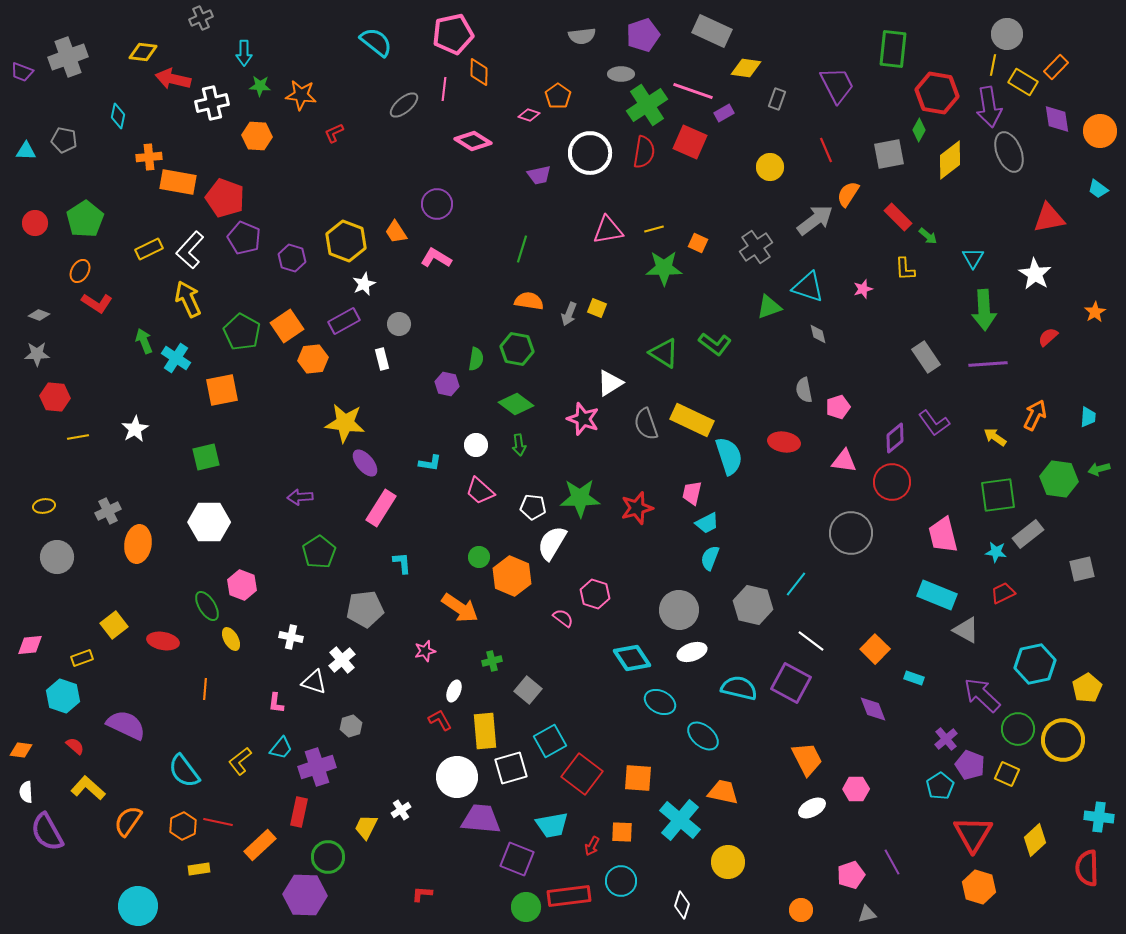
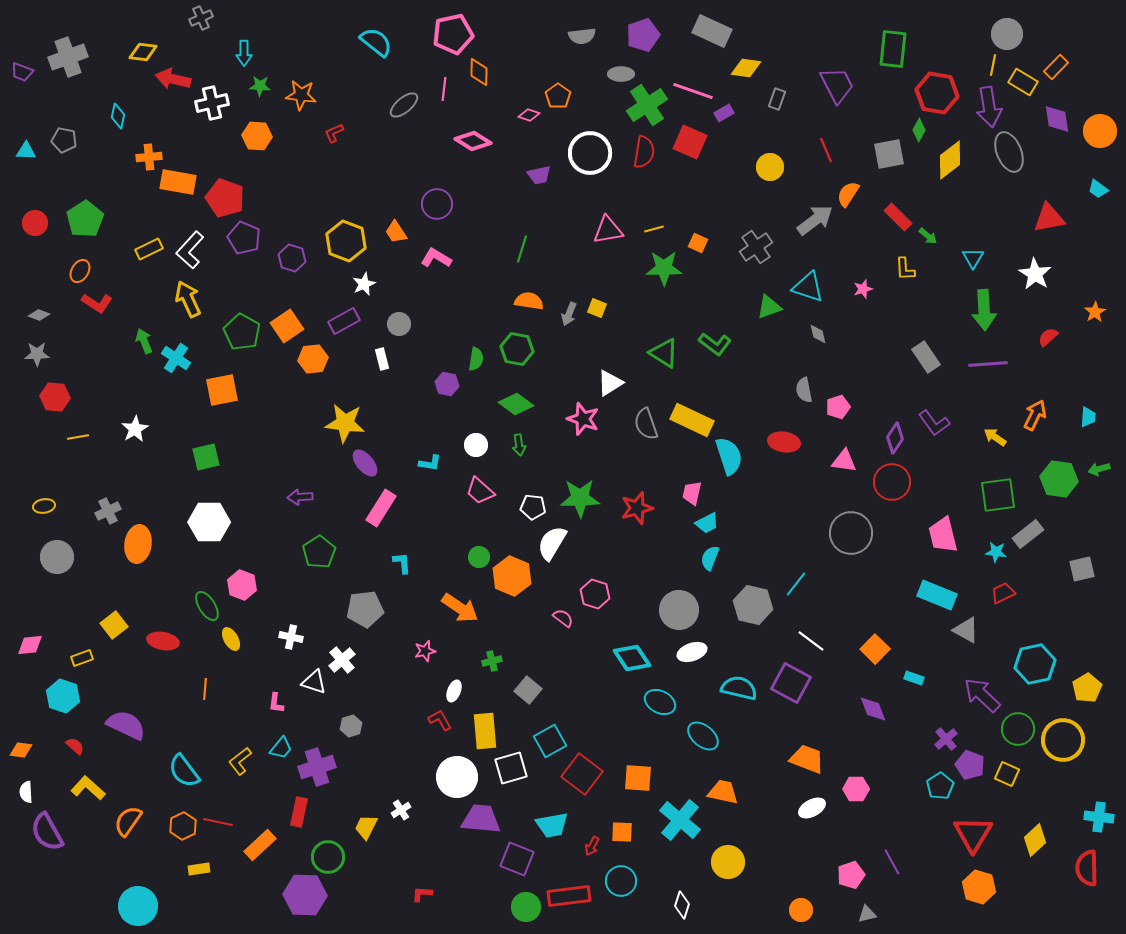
purple diamond at (895, 438): rotated 16 degrees counterclockwise
orange trapezoid at (807, 759): rotated 42 degrees counterclockwise
